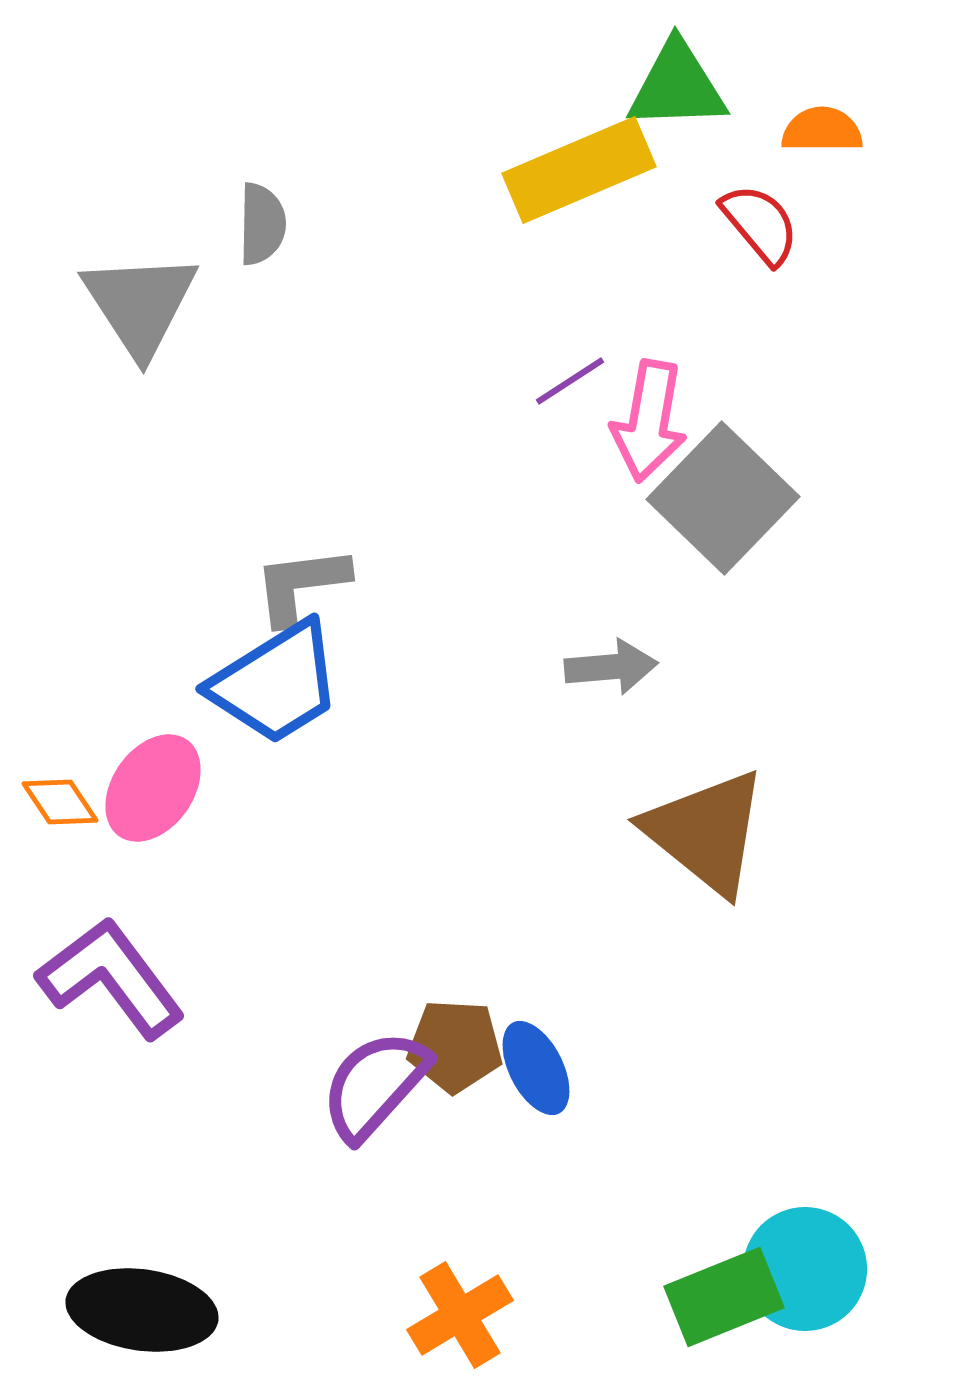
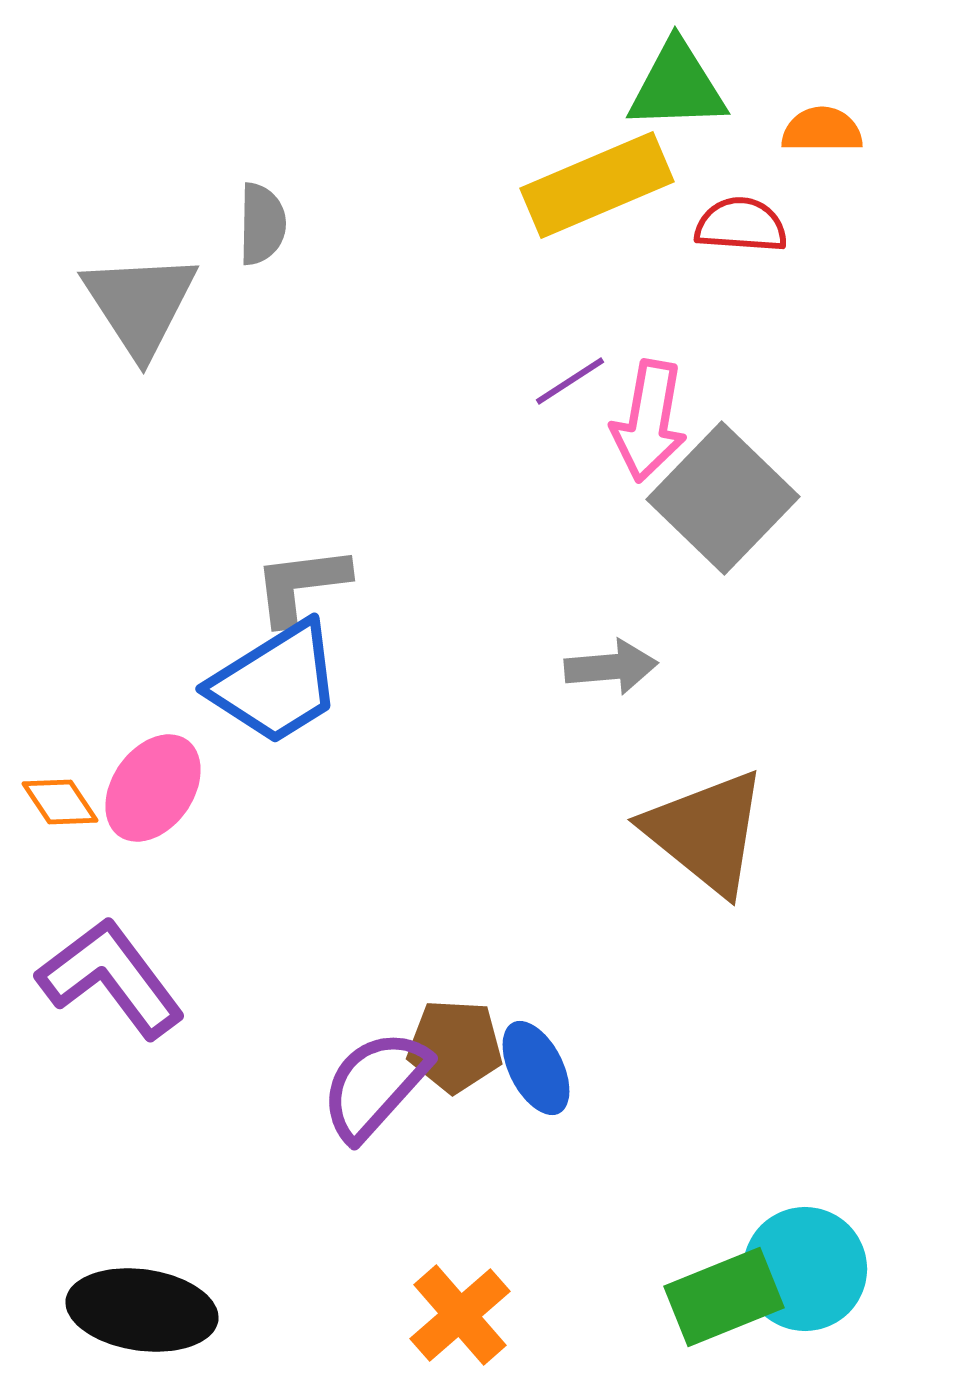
yellow rectangle: moved 18 px right, 15 px down
red semicircle: moved 19 px left, 1 px down; rotated 46 degrees counterclockwise
orange cross: rotated 10 degrees counterclockwise
